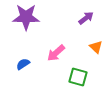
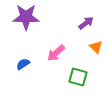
purple arrow: moved 5 px down
